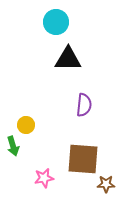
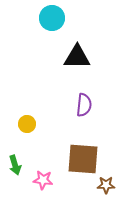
cyan circle: moved 4 px left, 4 px up
black triangle: moved 9 px right, 2 px up
yellow circle: moved 1 px right, 1 px up
green arrow: moved 2 px right, 19 px down
pink star: moved 1 px left, 2 px down; rotated 18 degrees clockwise
brown star: moved 1 px down
